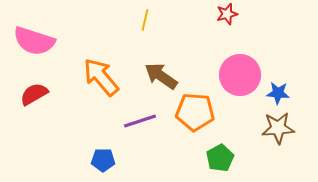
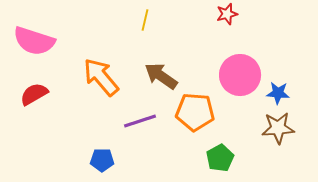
blue pentagon: moved 1 px left
